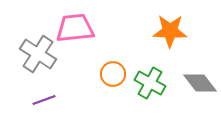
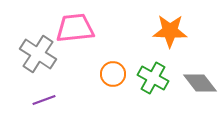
green cross: moved 3 px right, 5 px up
